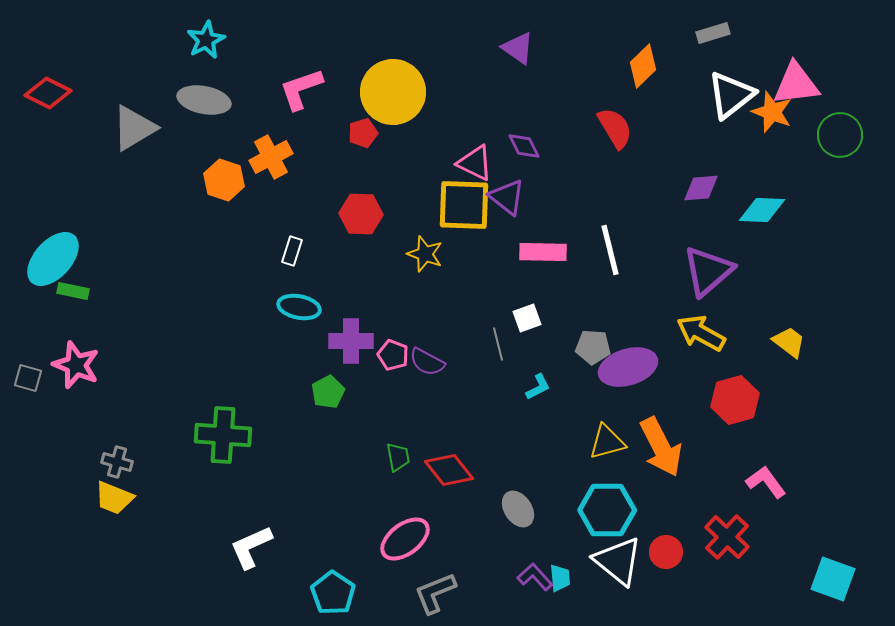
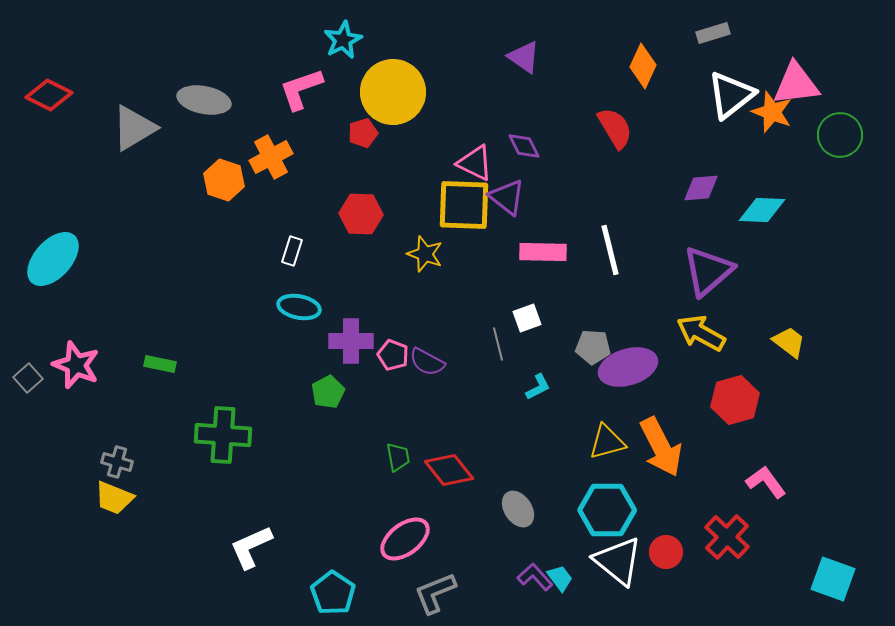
cyan star at (206, 40): moved 137 px right
purple triangle at (518, 48): moved 6 px right, 9 px down
orange diamond at (643, 66): rotated 21 degrees counterclockwise
red diamond at (48, 93): moved 1 px right, 2 px down
green rectangle at (73, 291): moved 87 px right, 73 px down
gray square at (28, 378): rotated 32 degrees clockwise
cyan trapezoid at (560, 578): rotated 32 degrees counterclockwise
